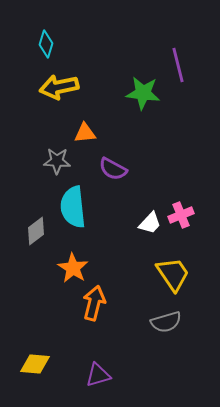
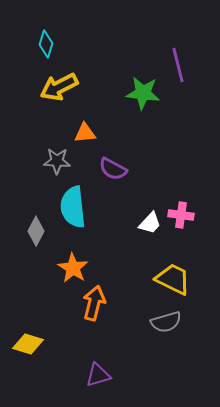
yellow arrow: rotated 15 degrees counterclockwise
pink cross: rotated 30 degrees clockwise
gray diamond: rotated 24 degrees counterclockwise
yellow trapezoid: moved 5 px down; rotated 30 degrees counterclockwise
yellow diamond: moved 7 px left, 20 px up; rotated 12 degrees clockwise
